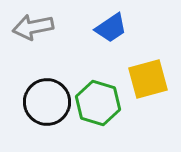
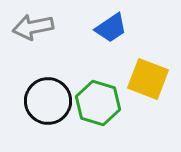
yellow square: rotated 36 degrees clockwise
black circle: moved 1 px right, 1 px up
